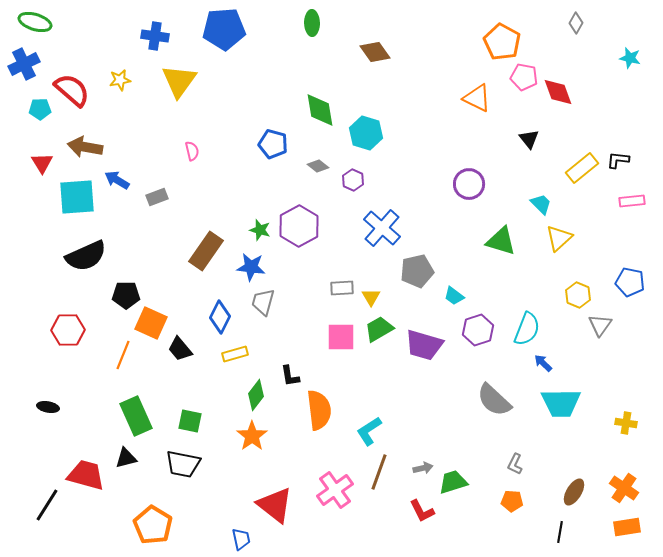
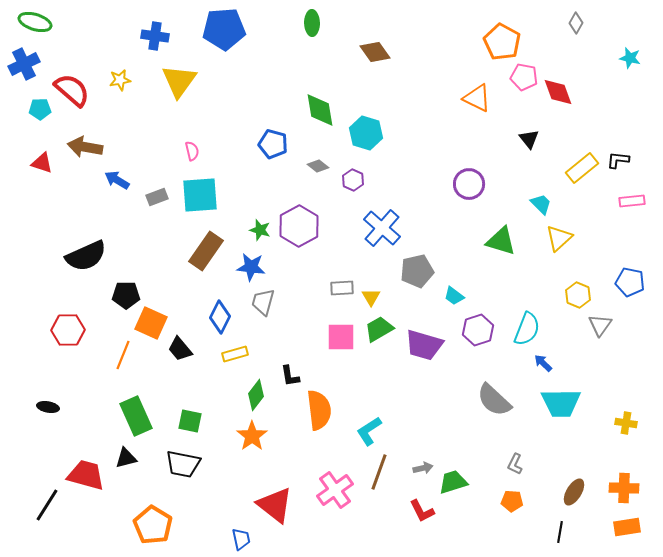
red triangle at (42, 163): rotated 40 degrees counterclockwise
cyan square at (77, 197): moved 123 px right, 2 px up
orange cross at (624, 488): rotated 32 degrees counterclockwise
